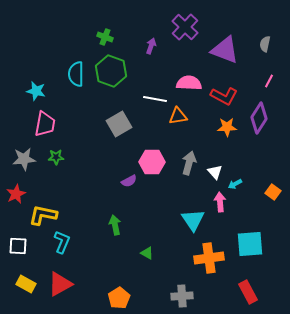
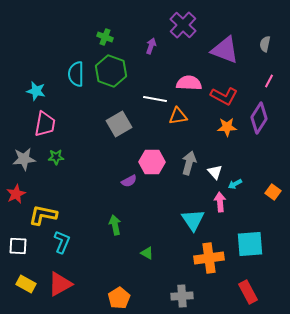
purple cross: moved 2 px left, 2 px up
